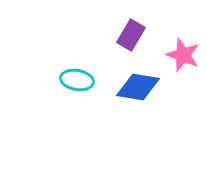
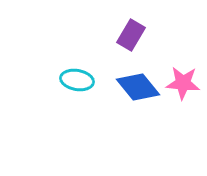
pink star: moved 28 px down; rotated 16 degrees counterclockwise
blue diamond: rotated 42 degrees clockwise
